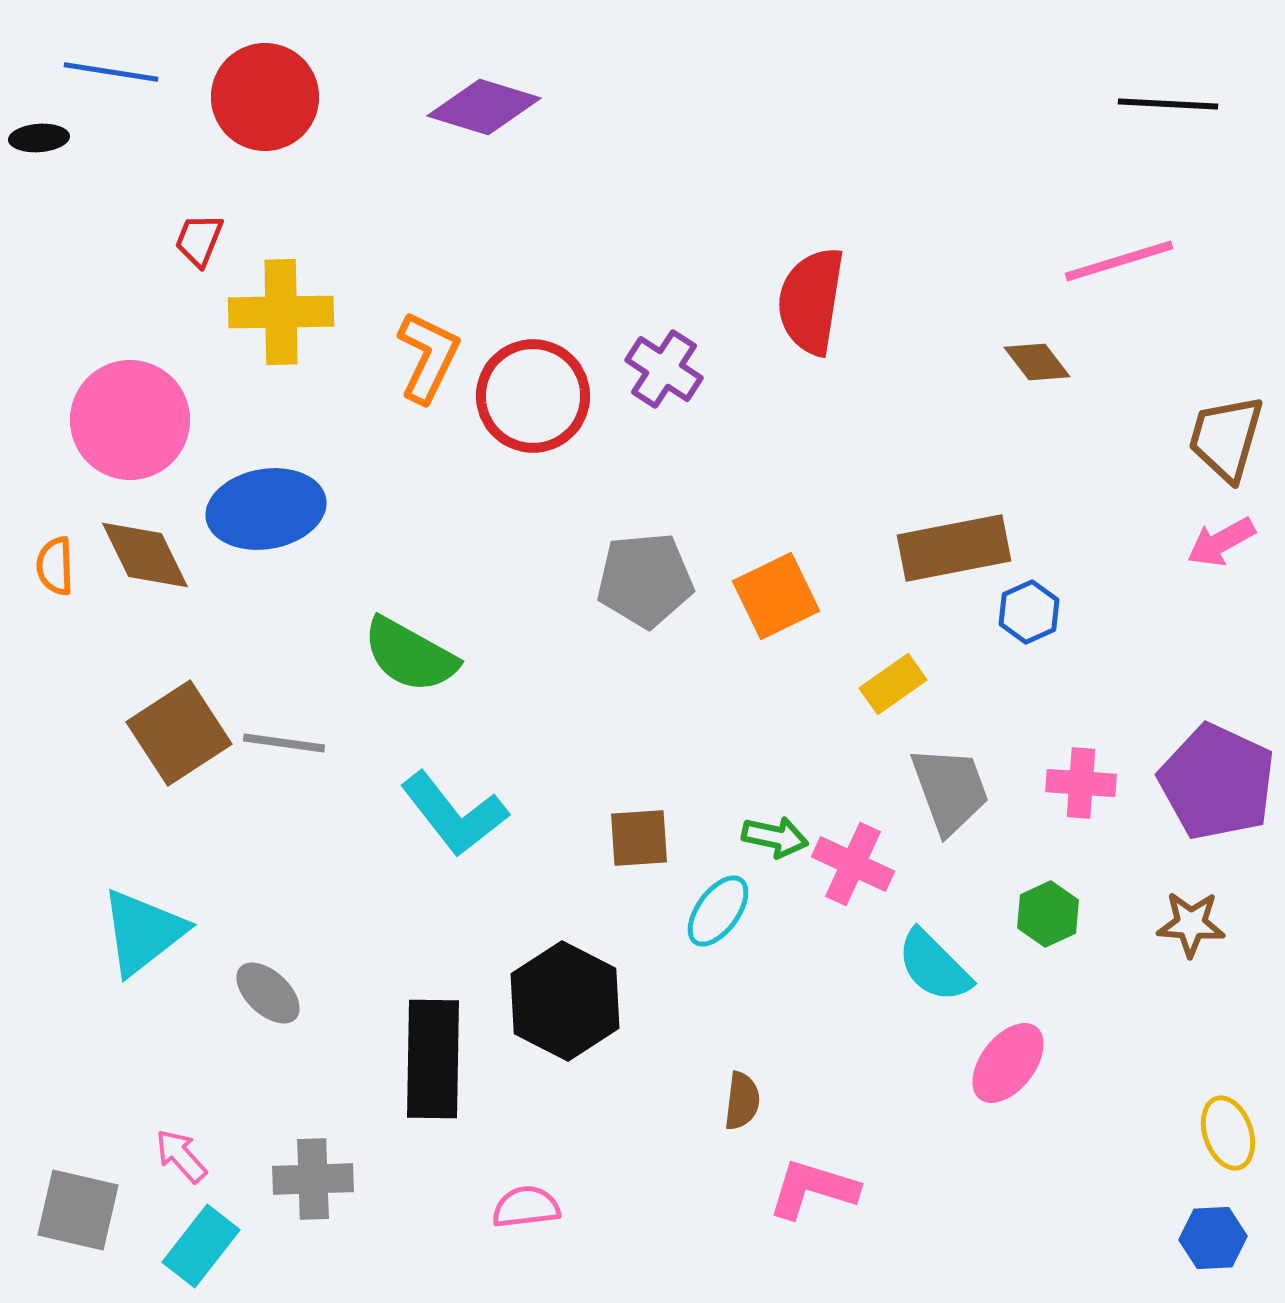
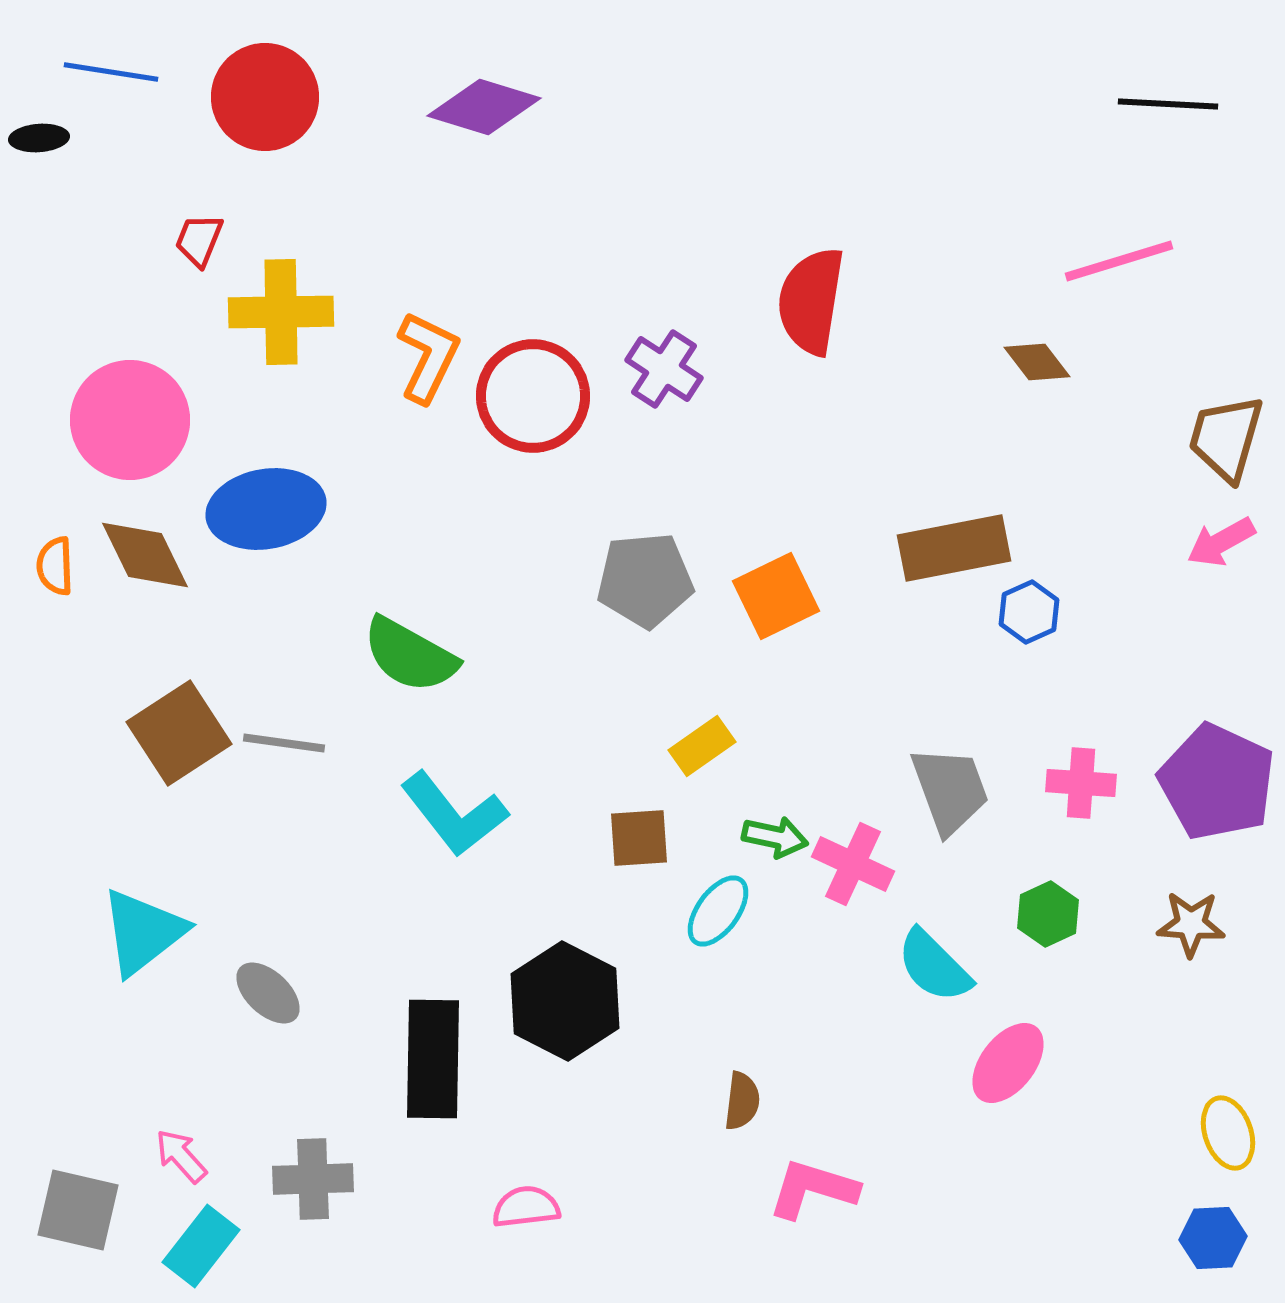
yellow rectangle at (893, 684): moved 191 px left, 62 px down
